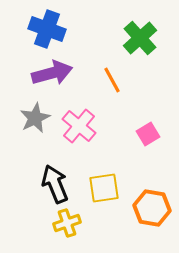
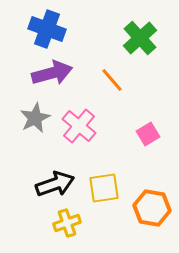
orange line: rotated 12 degrees counterclockwise
black arrow: rotated 93 degrees clockwise
